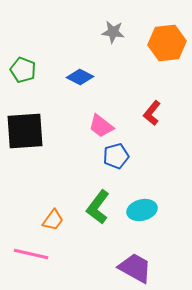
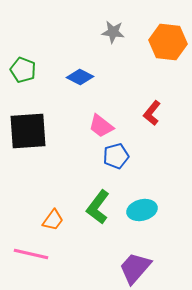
orange hexagon: moved 1 px right, 1 px up; rotated 12 degrees clockwise
black square: moved 3 px right
purple trapezoid: rotated 78 degrees counterclockwise
